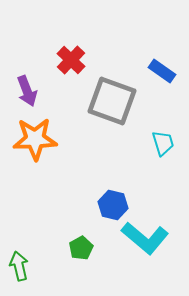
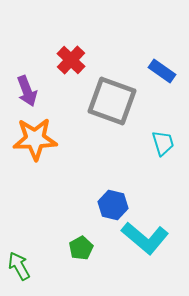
green arrow: rotated 16 degrees counterclockwise
